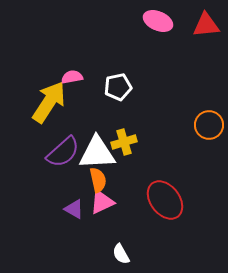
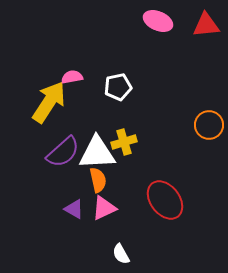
pink triangle: moved 2 px right, 6 px down
